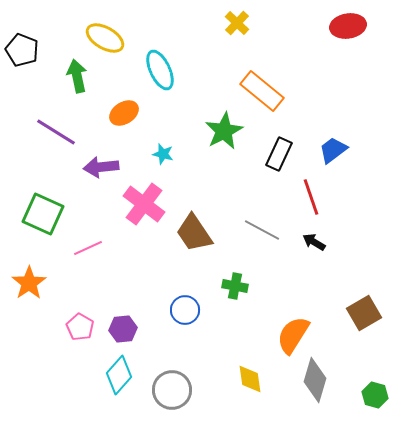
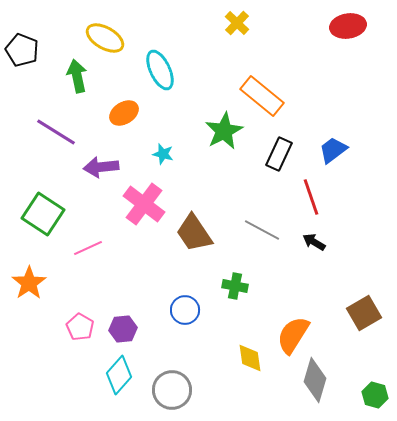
orange rectangle: moved 5 px down
green square: rotated 9 degrees clockwise
yellow diamond: moved 21 px up
